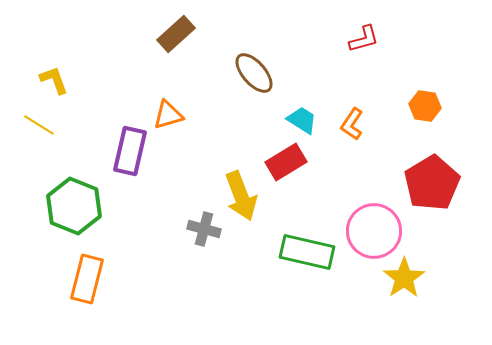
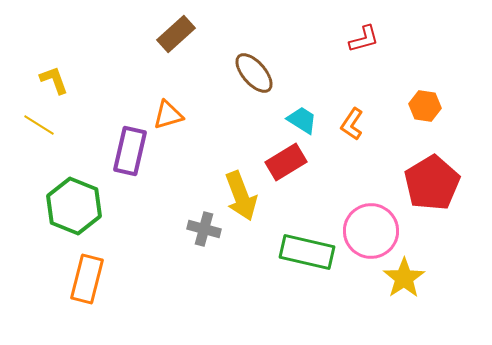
pink circle: moved 3 px left
